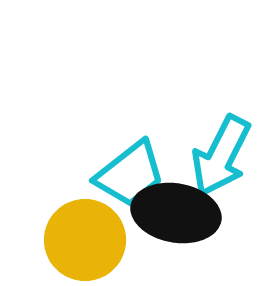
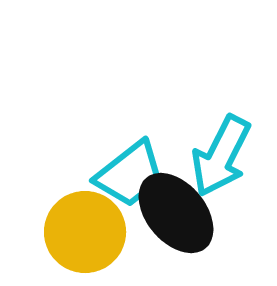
black ellipse: rotated 40 degrees clockwise
yellow circle: moved 8 px up
